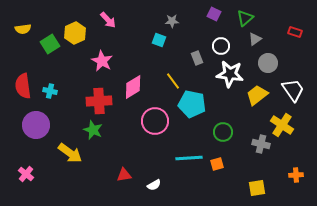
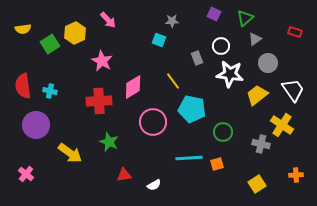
cyan pentagon: moved 5 px down
pink circle: moved 2 px left, 1 px down
green star: moved 16 px right, 12 px down
yellow square: moved 4 px up; rotated 24 degrees counterclockwise
